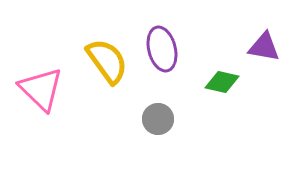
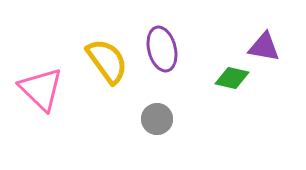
green diamond: moved 10 px right, 4 px up
gray circle: moved 1 px left
